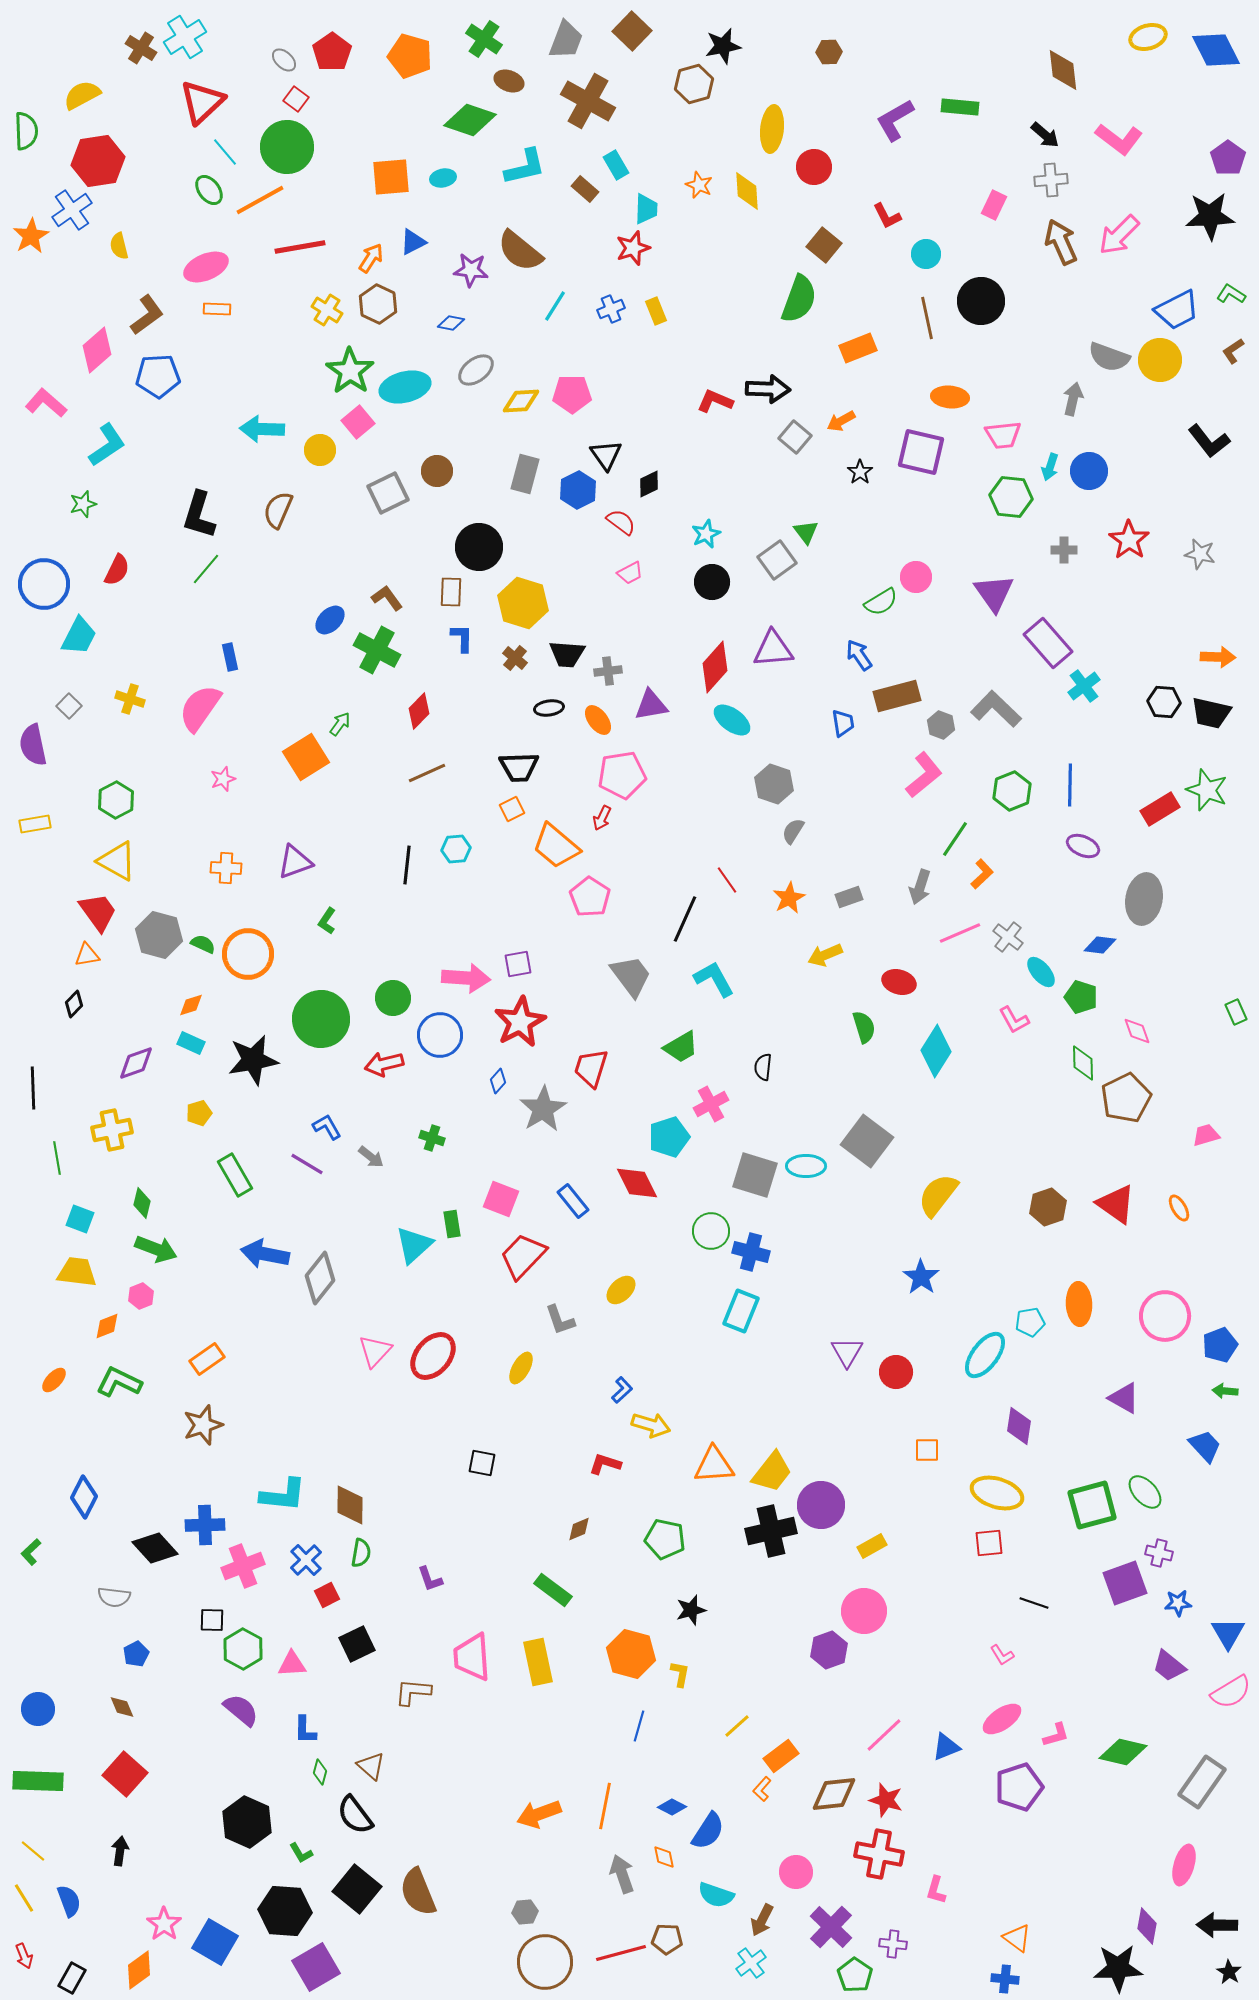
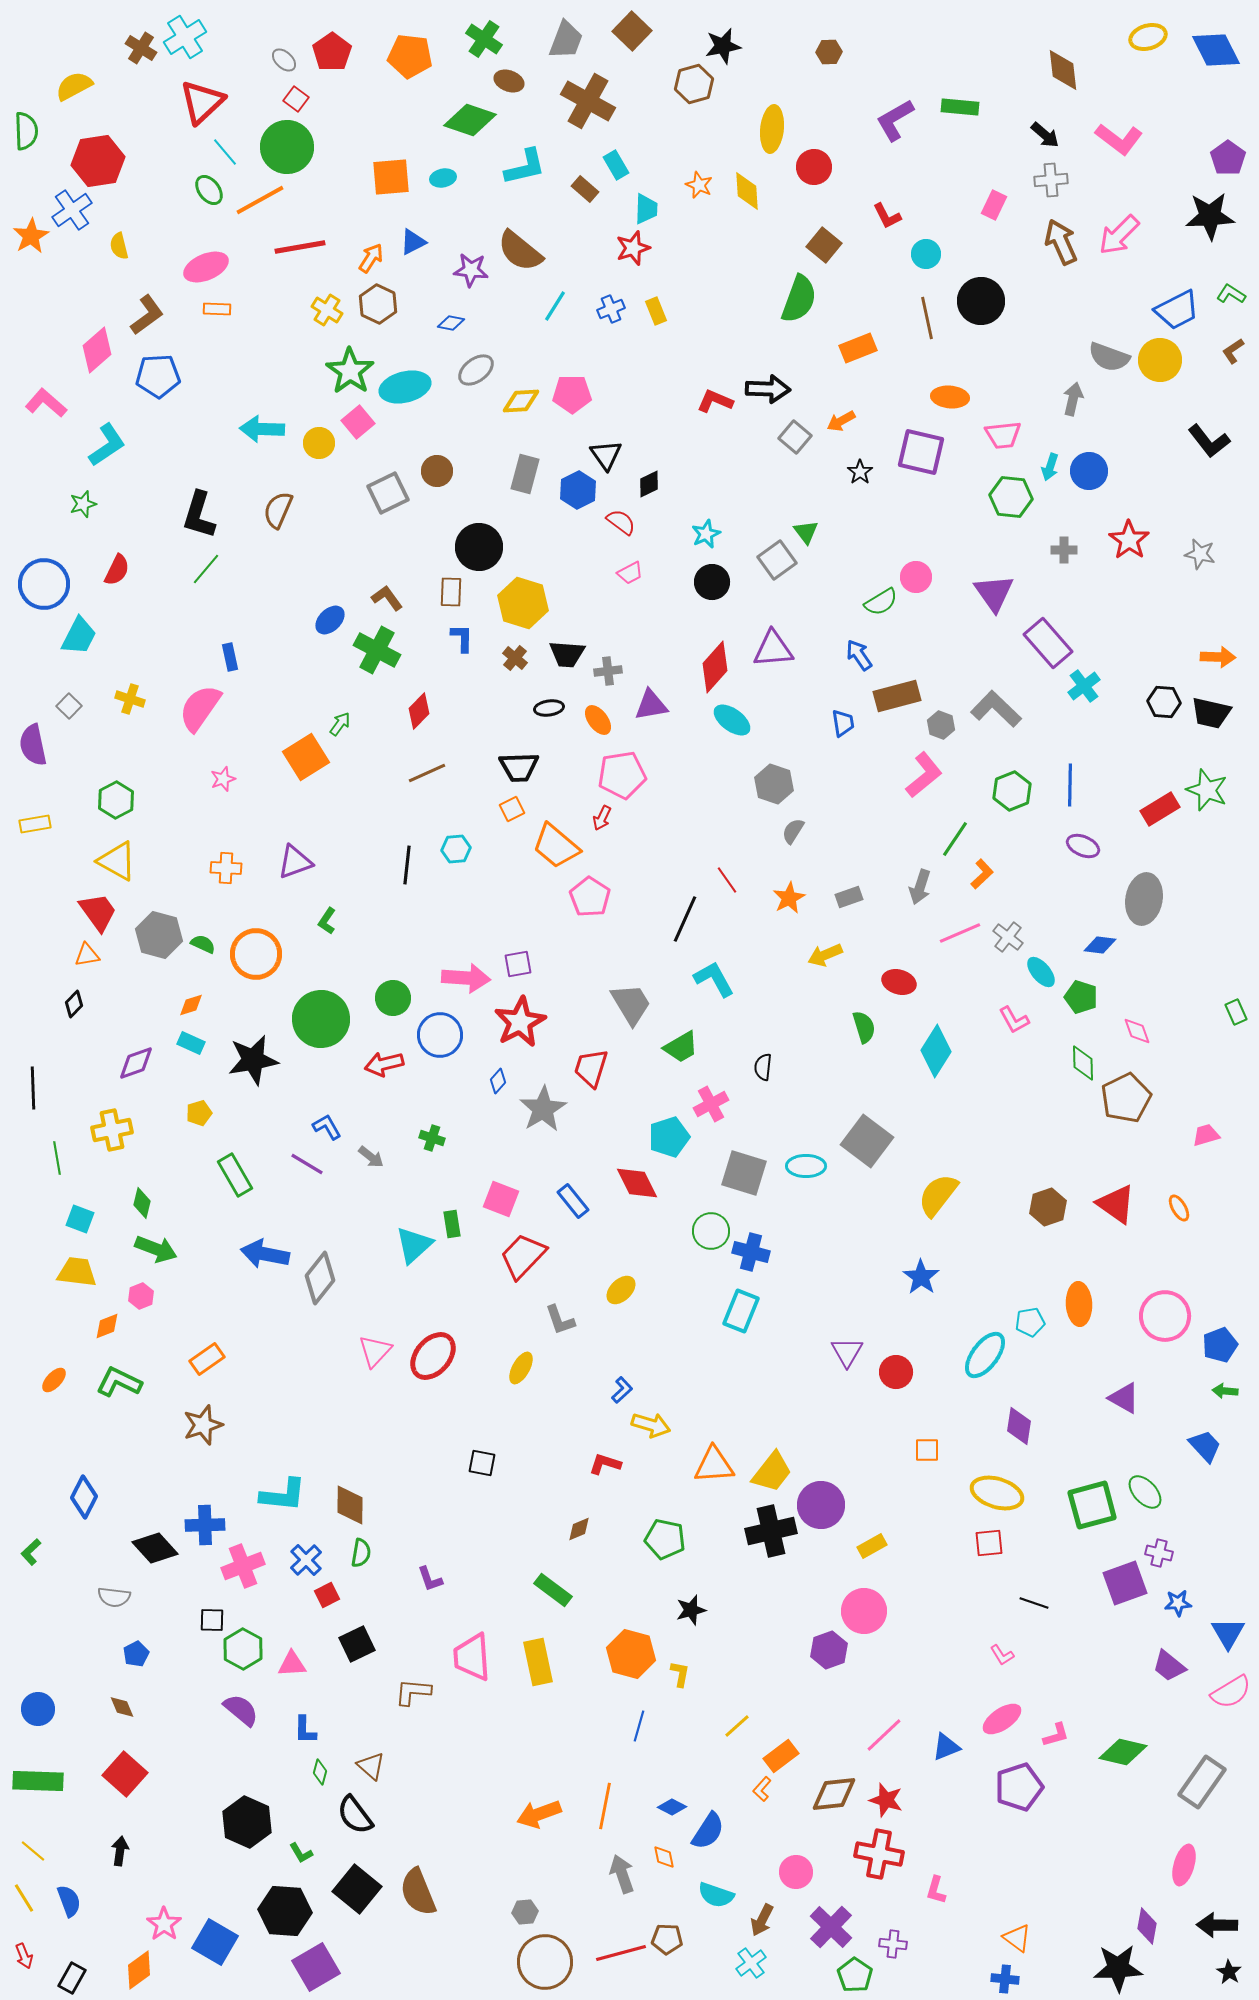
orange pentagon at (410, 56): rotated 9 degrees counterclockwise
yellow semicircle at (82, 95): moved 8 px left, 9 px up
yellow circle at (320, 450): moved 1 px left, 7 px up
orange circle at (248, 954): moved 8 px right
gray trapezoid at (631, 976): moved 28 px down; rotated 6 degrees clockwise
gray square at (755, 1175): moved 11 px left, 2 px up
